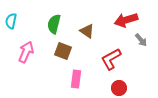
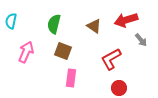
brown triangle: moved 7 px right, 5 px up
pink rectangle: moved 5 px left, 1 px up
